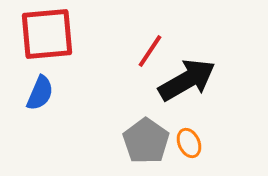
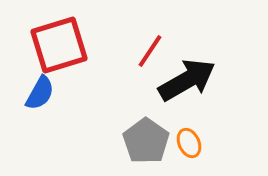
red square: moved 12 px right, 11 px down; rotated 12 degrees counterclockwise
blue semicircle: rotated 6 degrees clockwise
